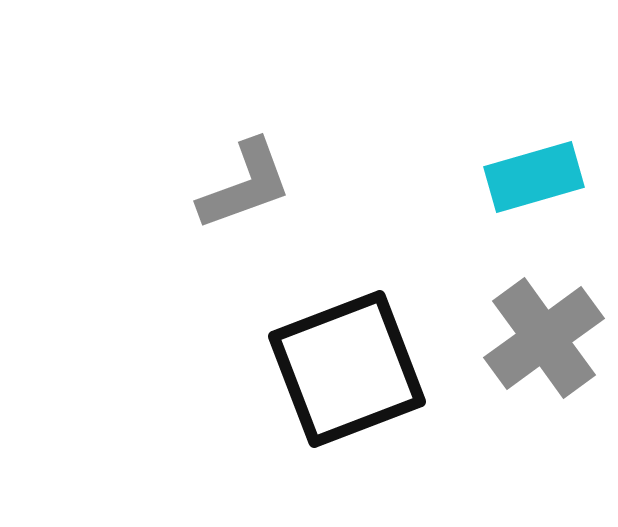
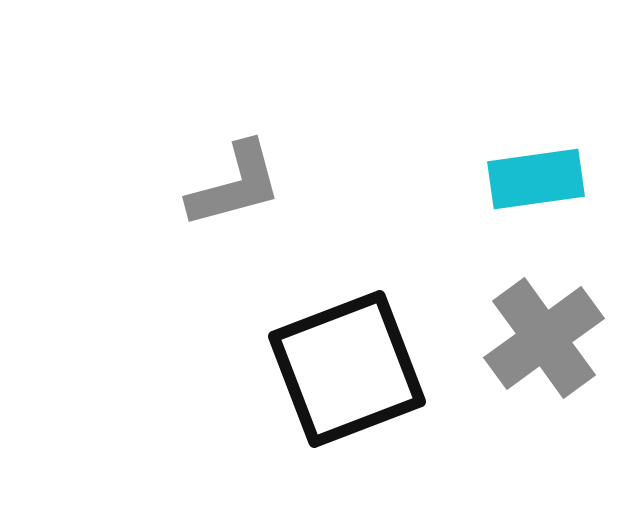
cyan rectangle: moved 2 px right, 2 px down; rotated 8 degrees clockwise
gray L-shape: moved 10 px left; rotated 5 degrees clockwise
